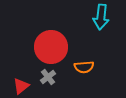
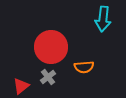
cyan arrow: moved 2 px right, 2 px down
